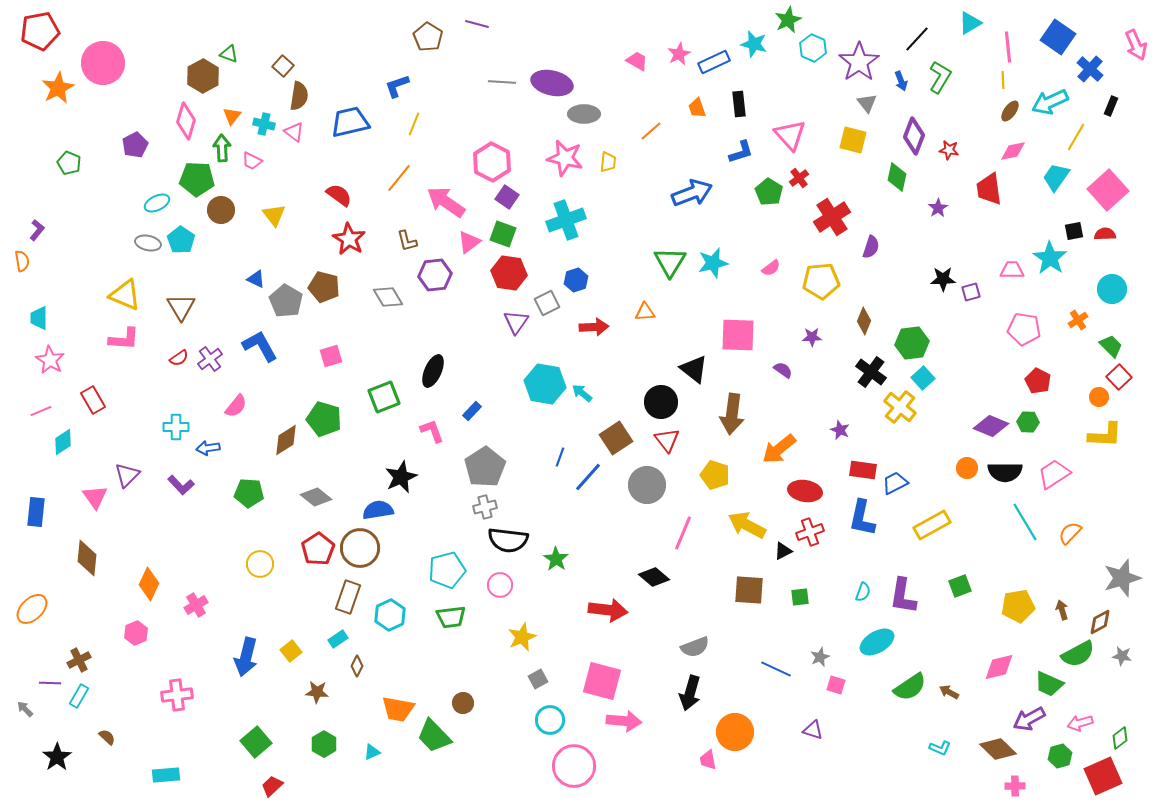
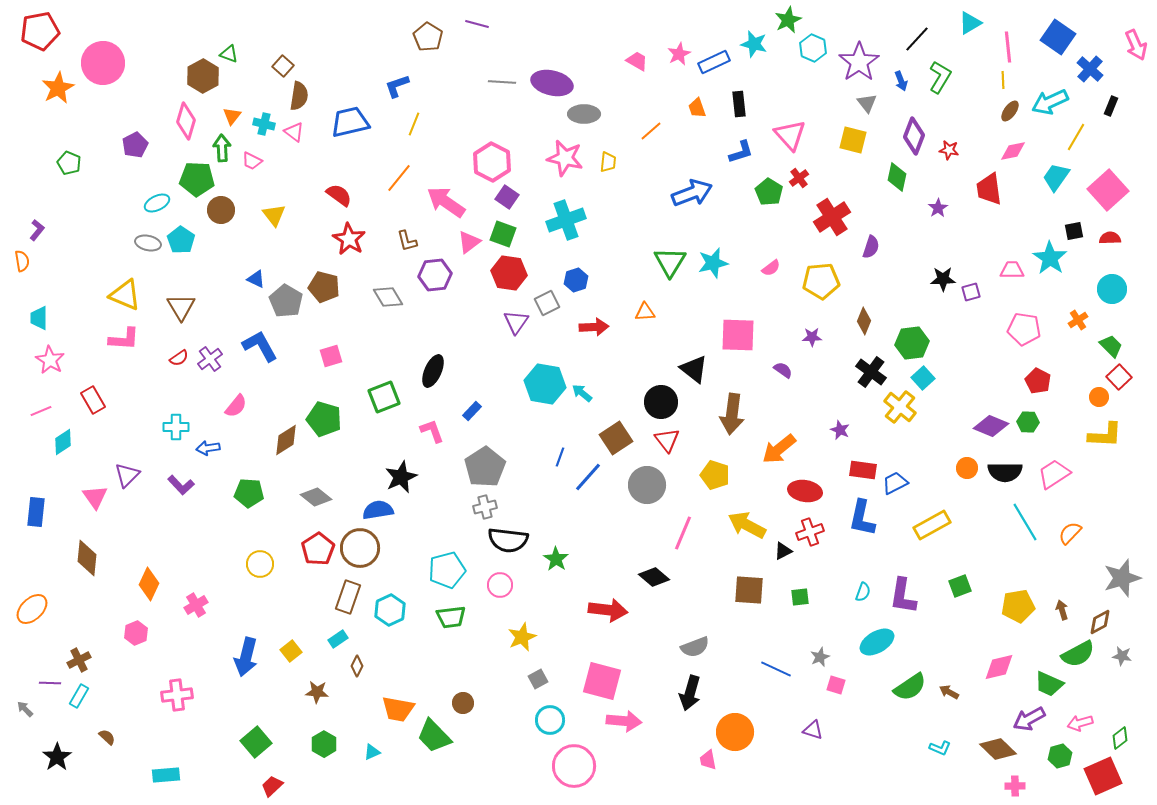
red semicircle at (1105, 234): moved 5 px right, 4 px down
cyan hexagon at (390, 615): moved 5 px up
